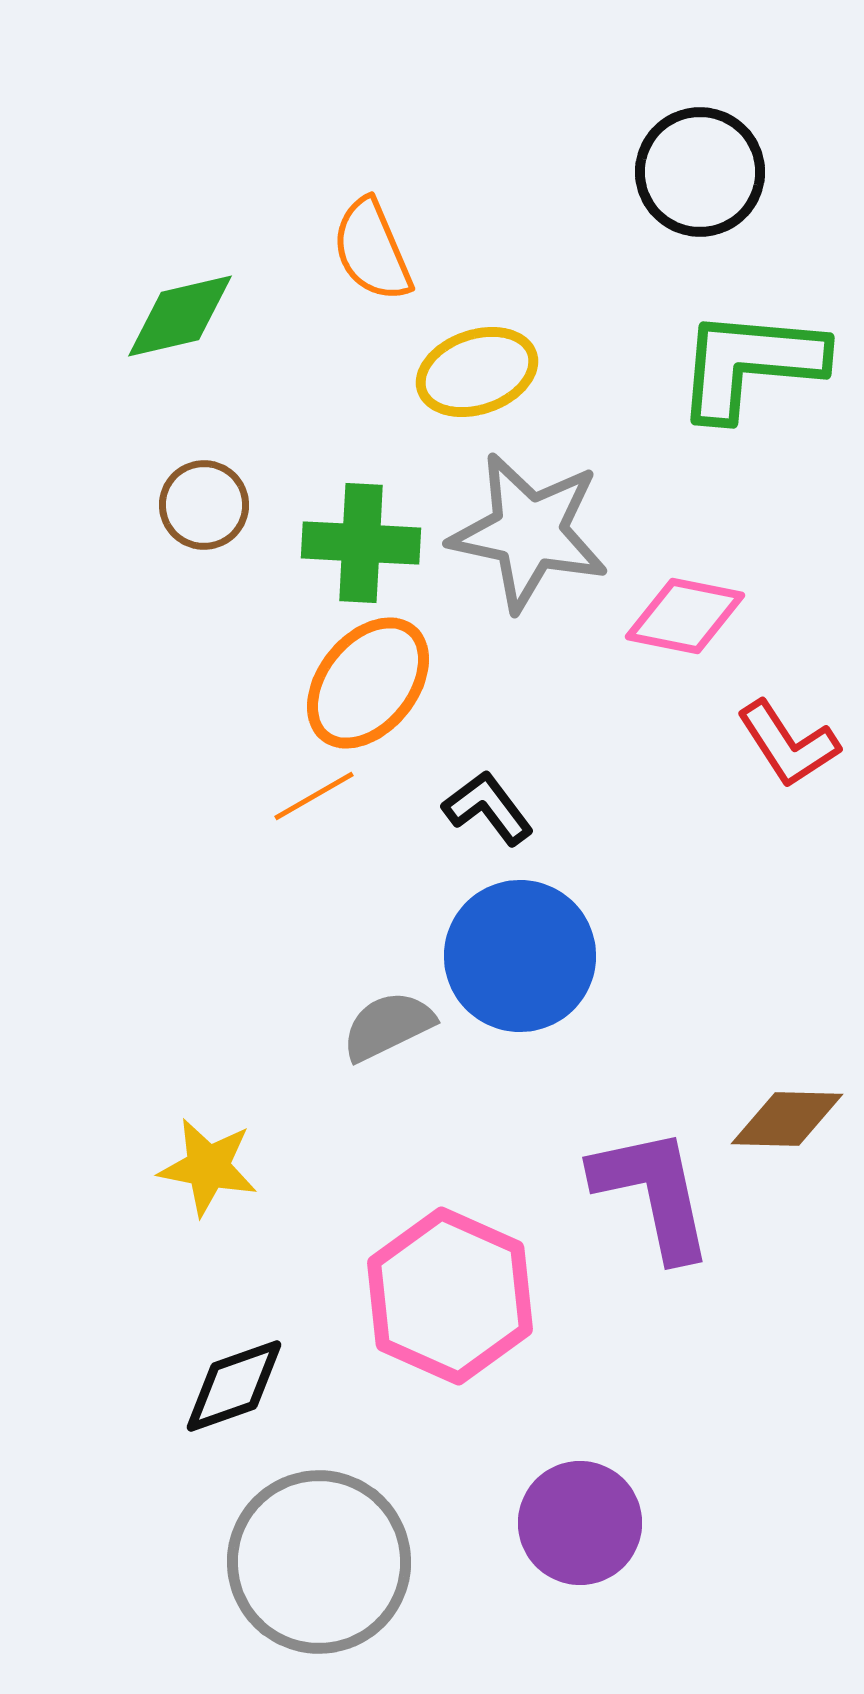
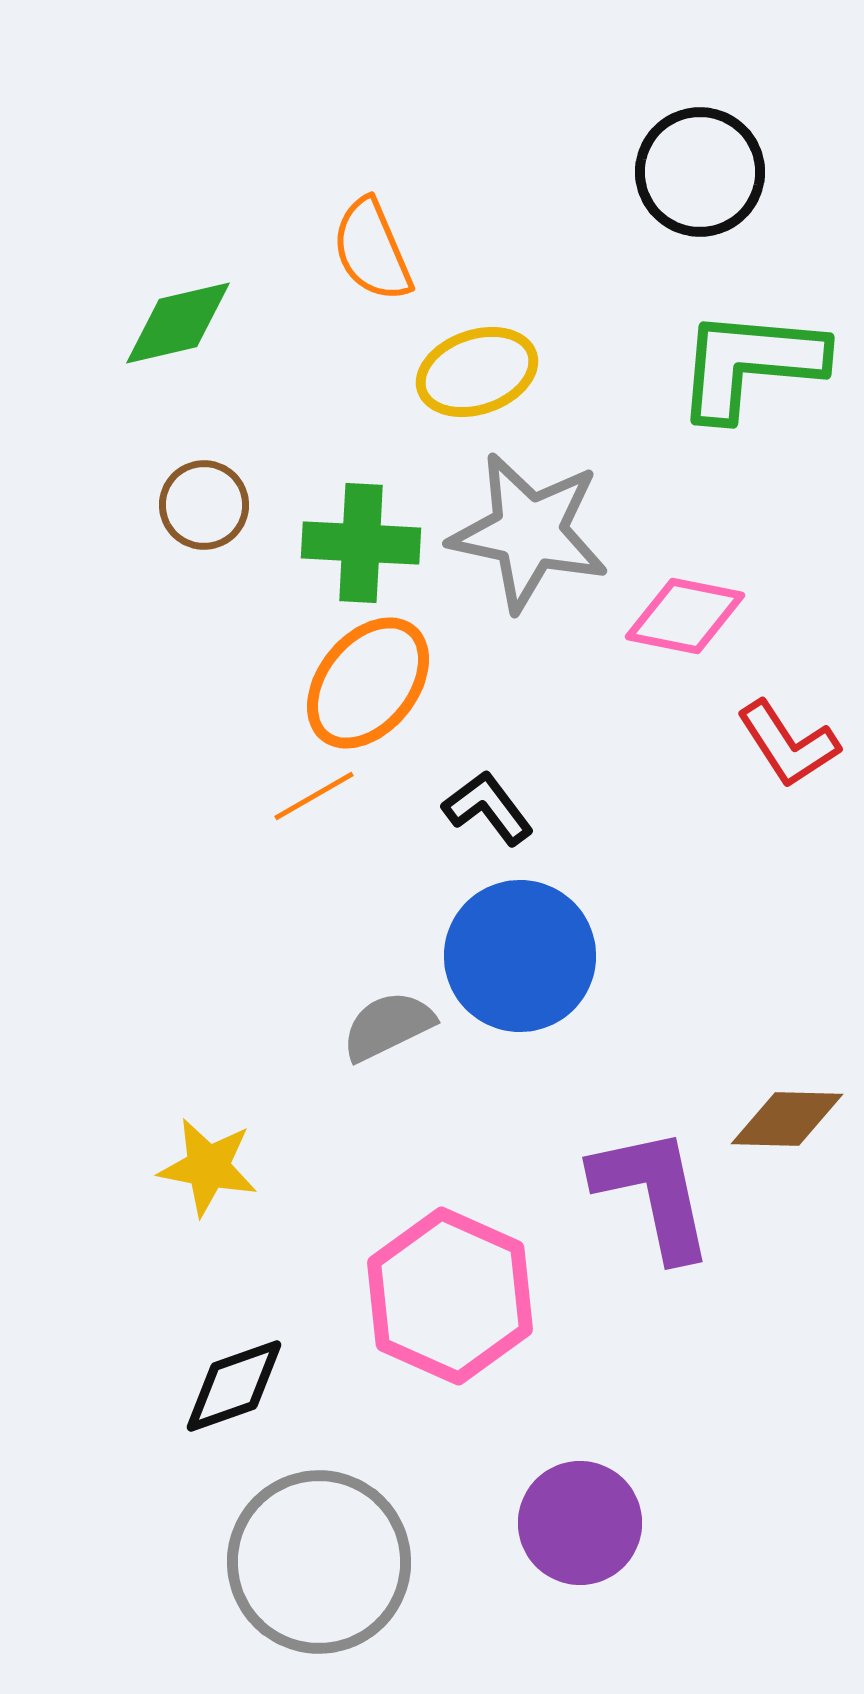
green diamond: moved 2 px left, 7 px down
